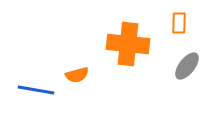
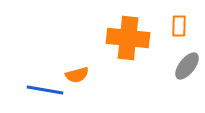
orange rectangle: moved 3 px down
orange cross: moved 6 px up
blue line: moved 9 px right
